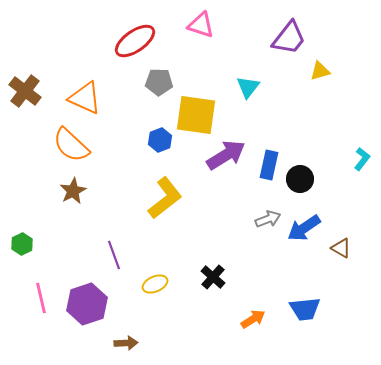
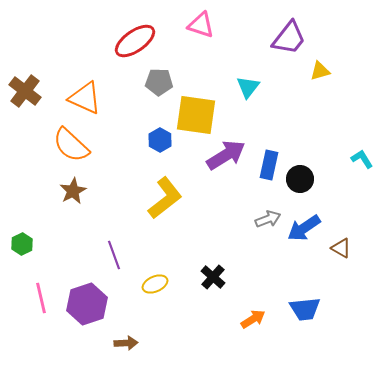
blue hexagon: rotated 10 degrees counterclockwise
cyan L-shape: rotated 70 degrees counterclockwise
